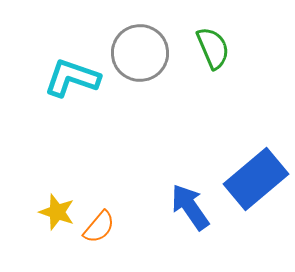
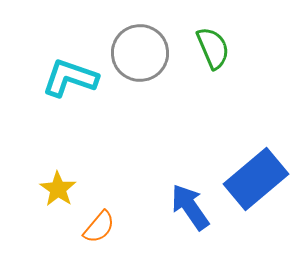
cyan L-shape: moved 2 px left
yellow star: moved 1 px right, 23 px up; rotated 15 degrees clockwise
